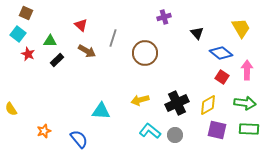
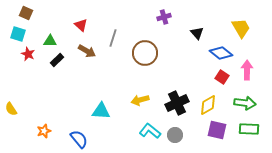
cyan square: rotated 21 degrees counterclockwise
